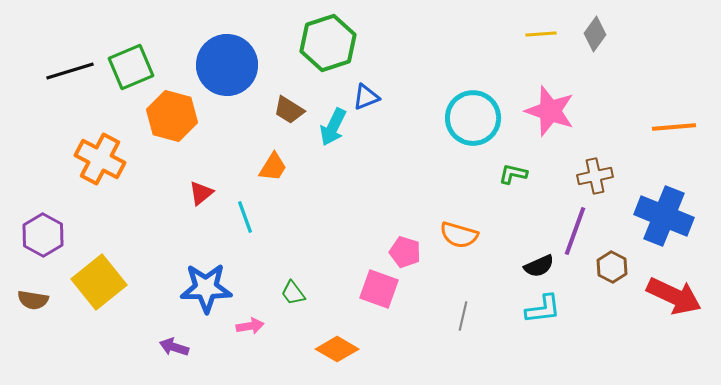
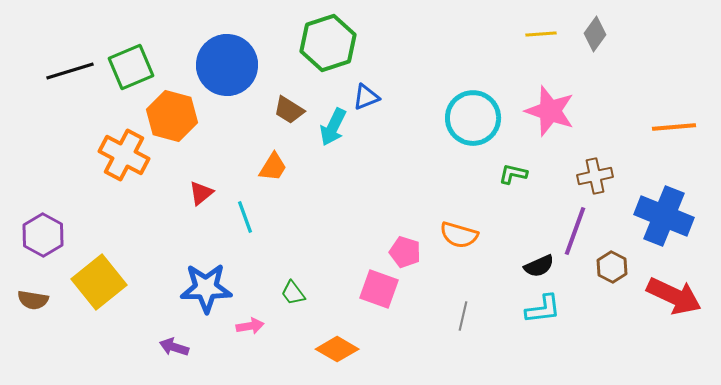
orange cross: moved 24 px right, 4 px up
